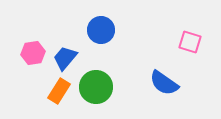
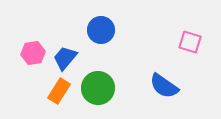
blue semicircle: moved 3 px down
green circle: moved 2 px right, 1 px down
